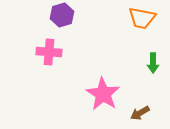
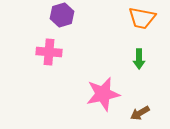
green arrow: moved 14 px left, 4 px up
pink star: rotated 28 degrees clockwise
